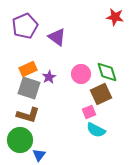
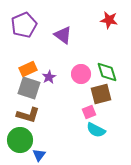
red star: moved 6 px left, 3 px down
purple pentagon: moved 1 px left, 1 px up
purple triangle: moved 6 px right, 2 px up
brown square: rotated 10 degrees clockwise
